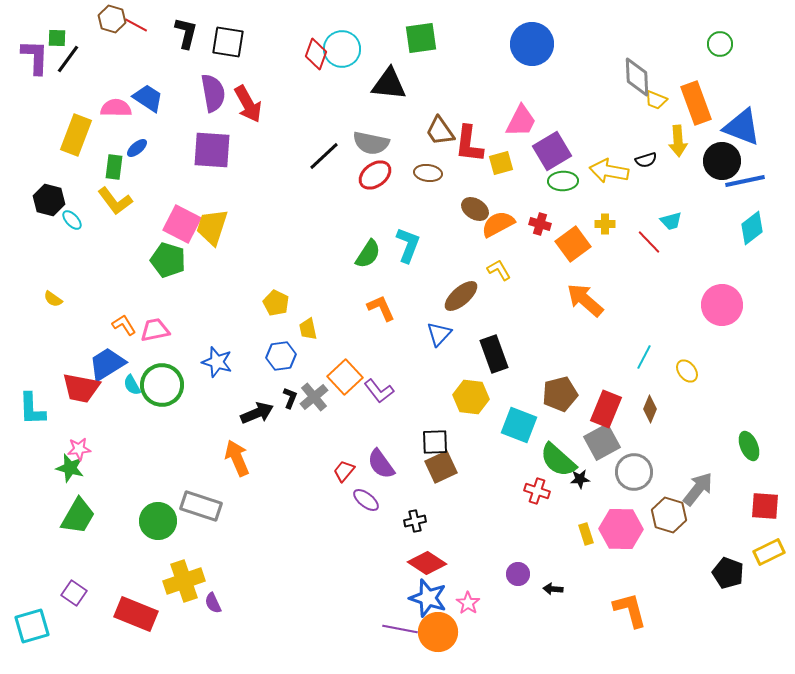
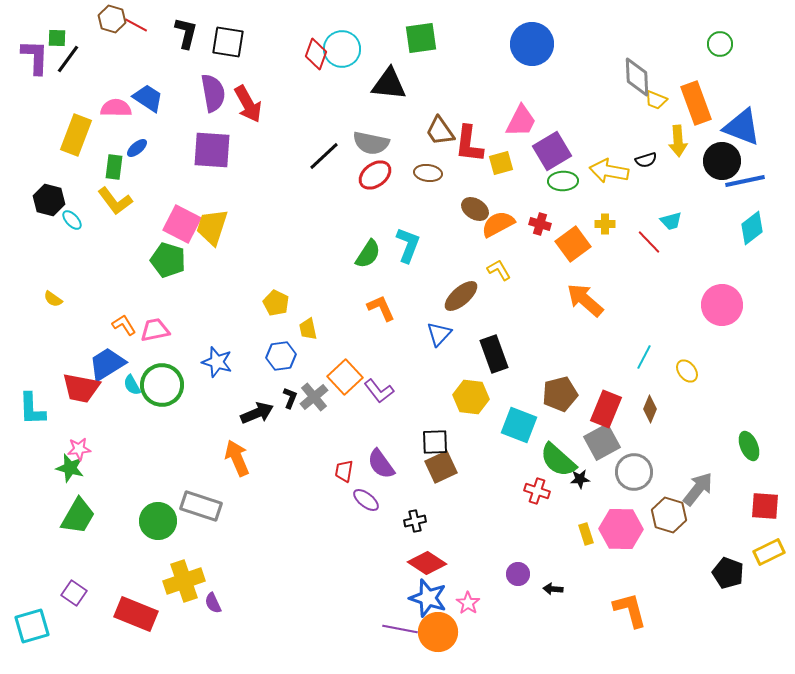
red trapezoid at (344, 471): rotated 30 degrees counterclockwise
